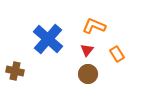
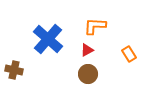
orange L-shape: moved 1 px right; rotated 20 degrees counterclockwise
red triangle: rotated 24 degrees clockwise
orange rectangle: moved 12 px right
brown cross: moved 1 px left, 1 px up
